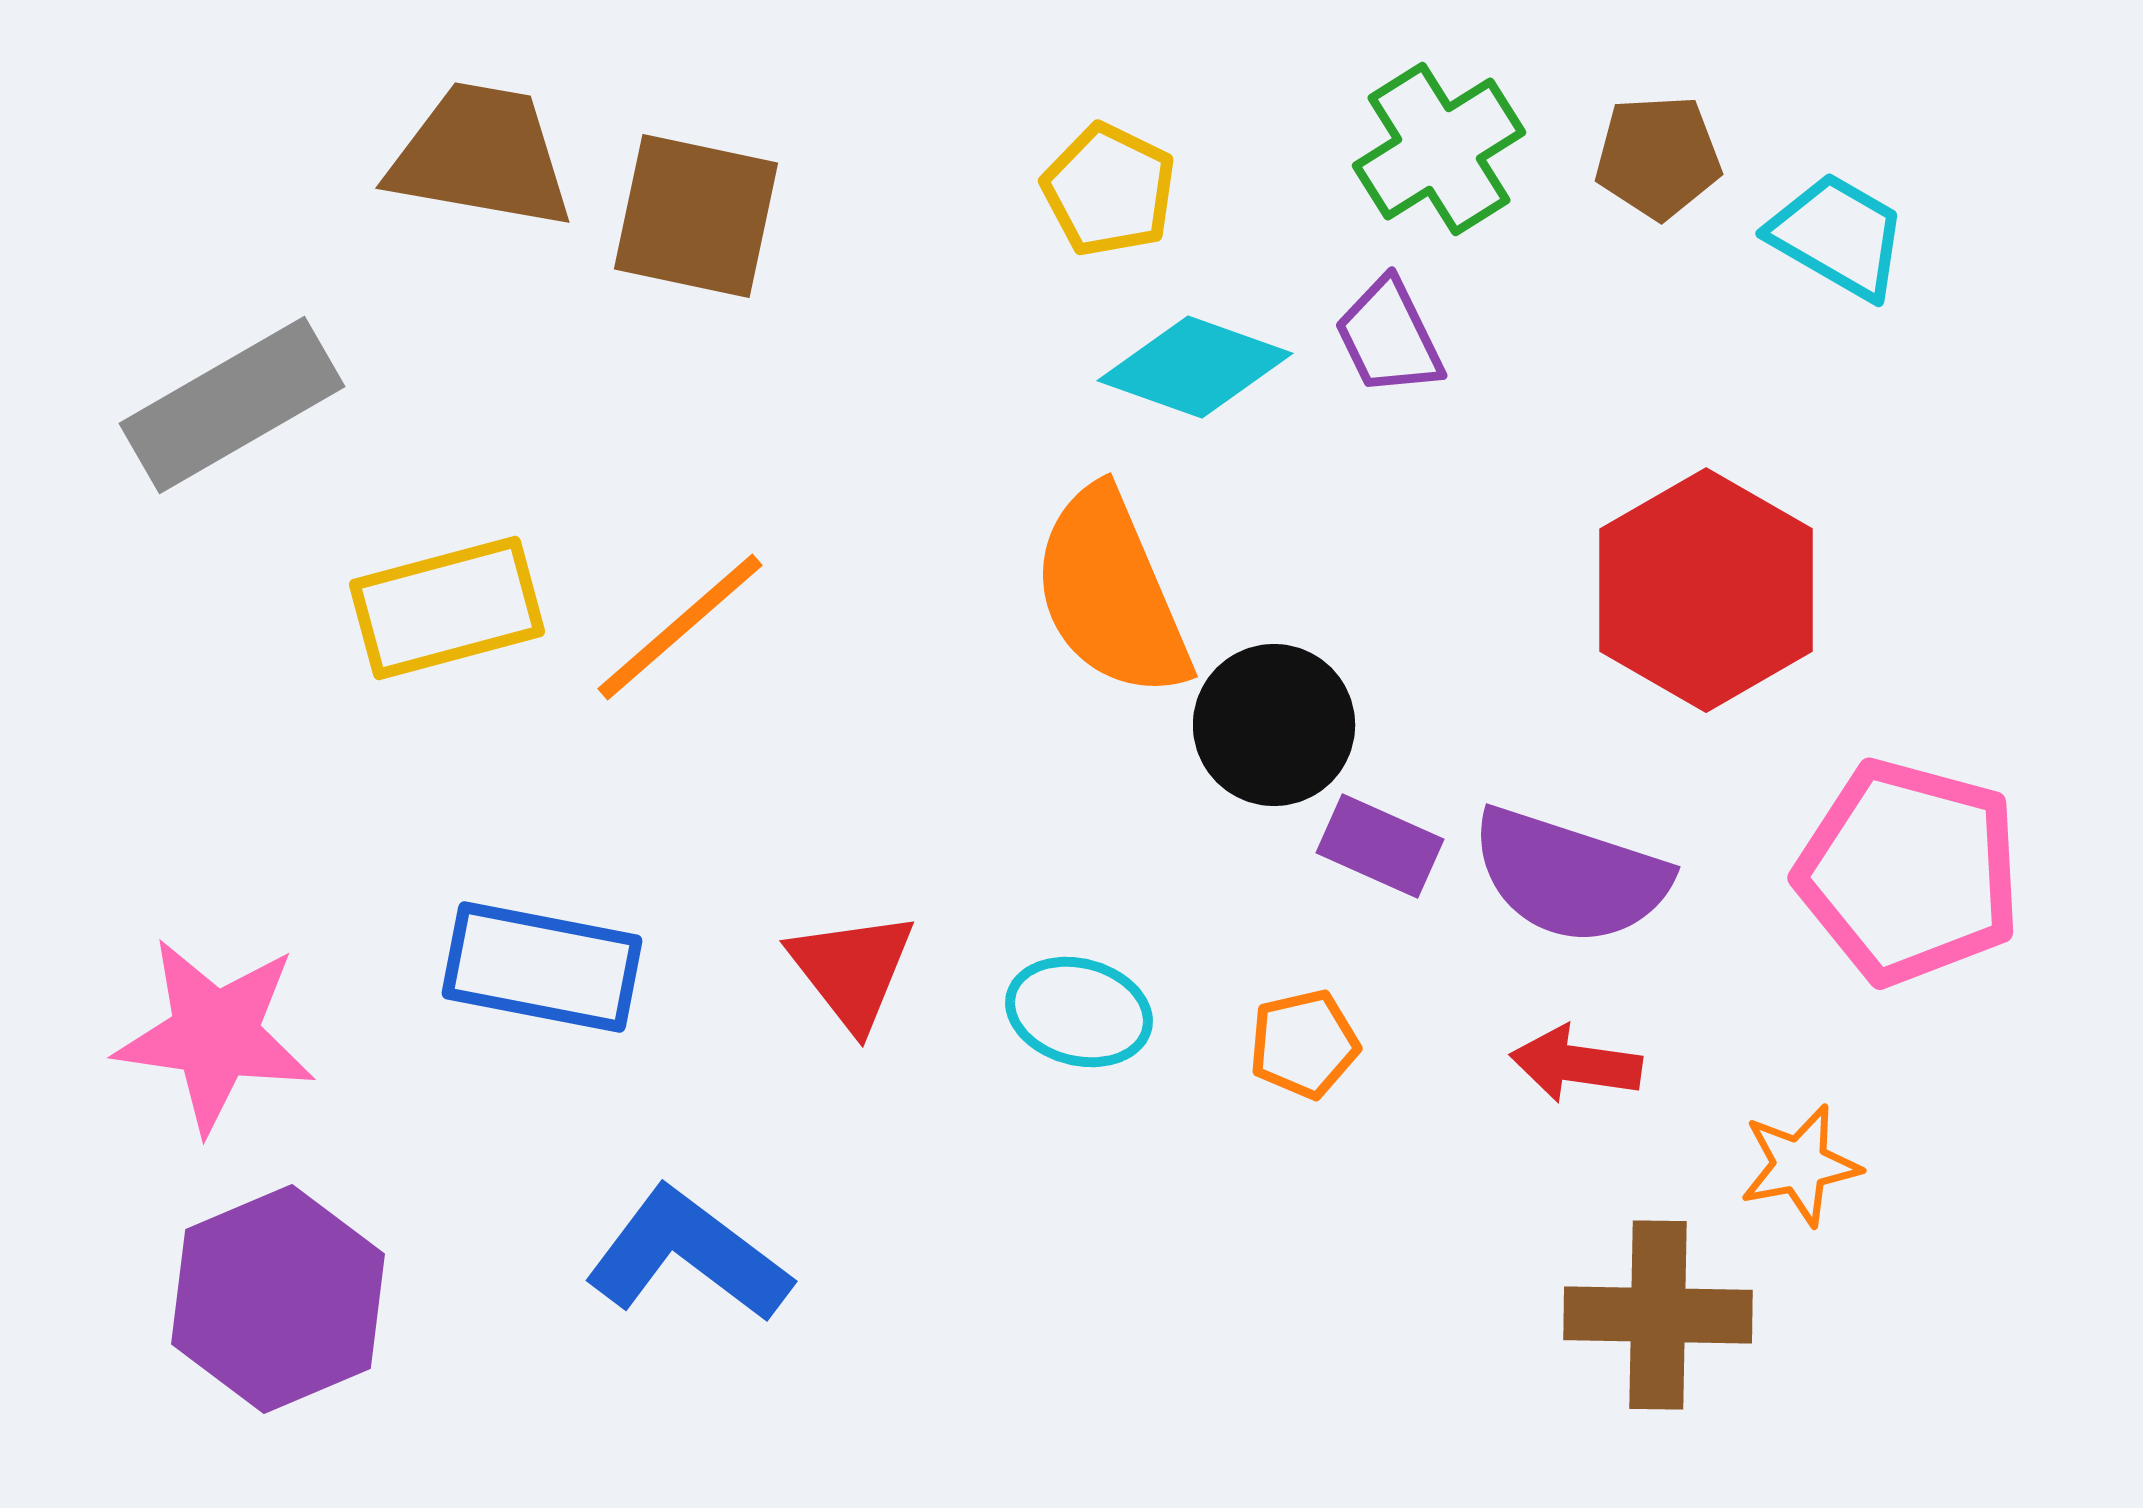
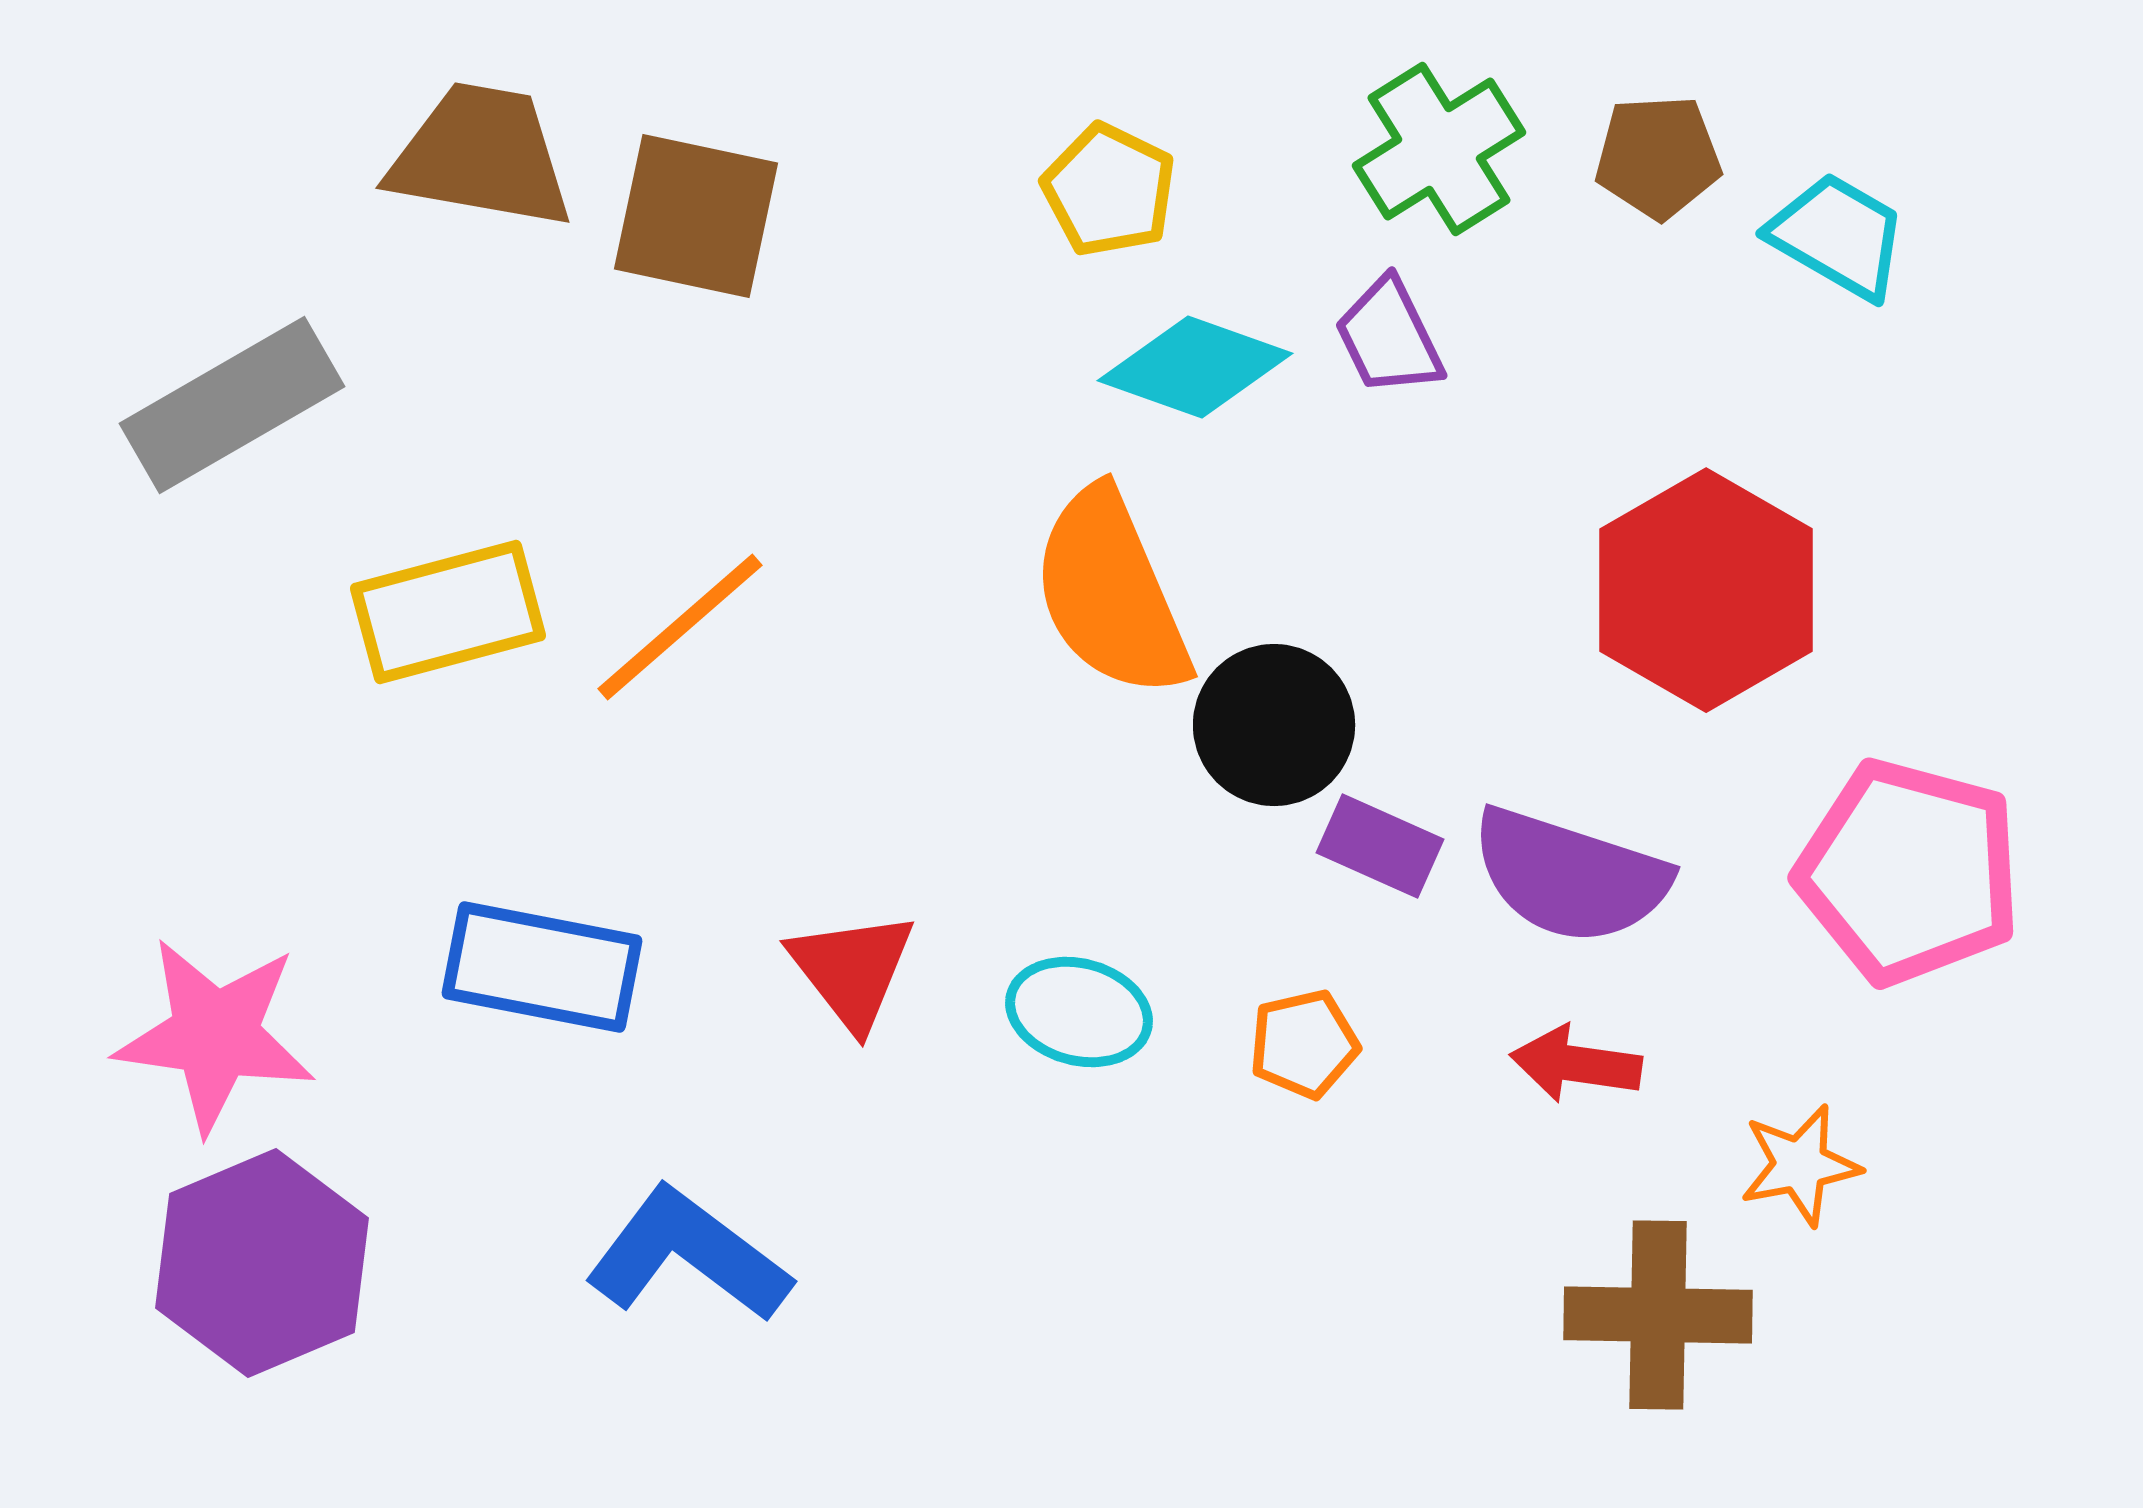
yellow rectangle: moved 1 px right, 4 px down
purple hexagon: moved 16 px left, 36 px up
